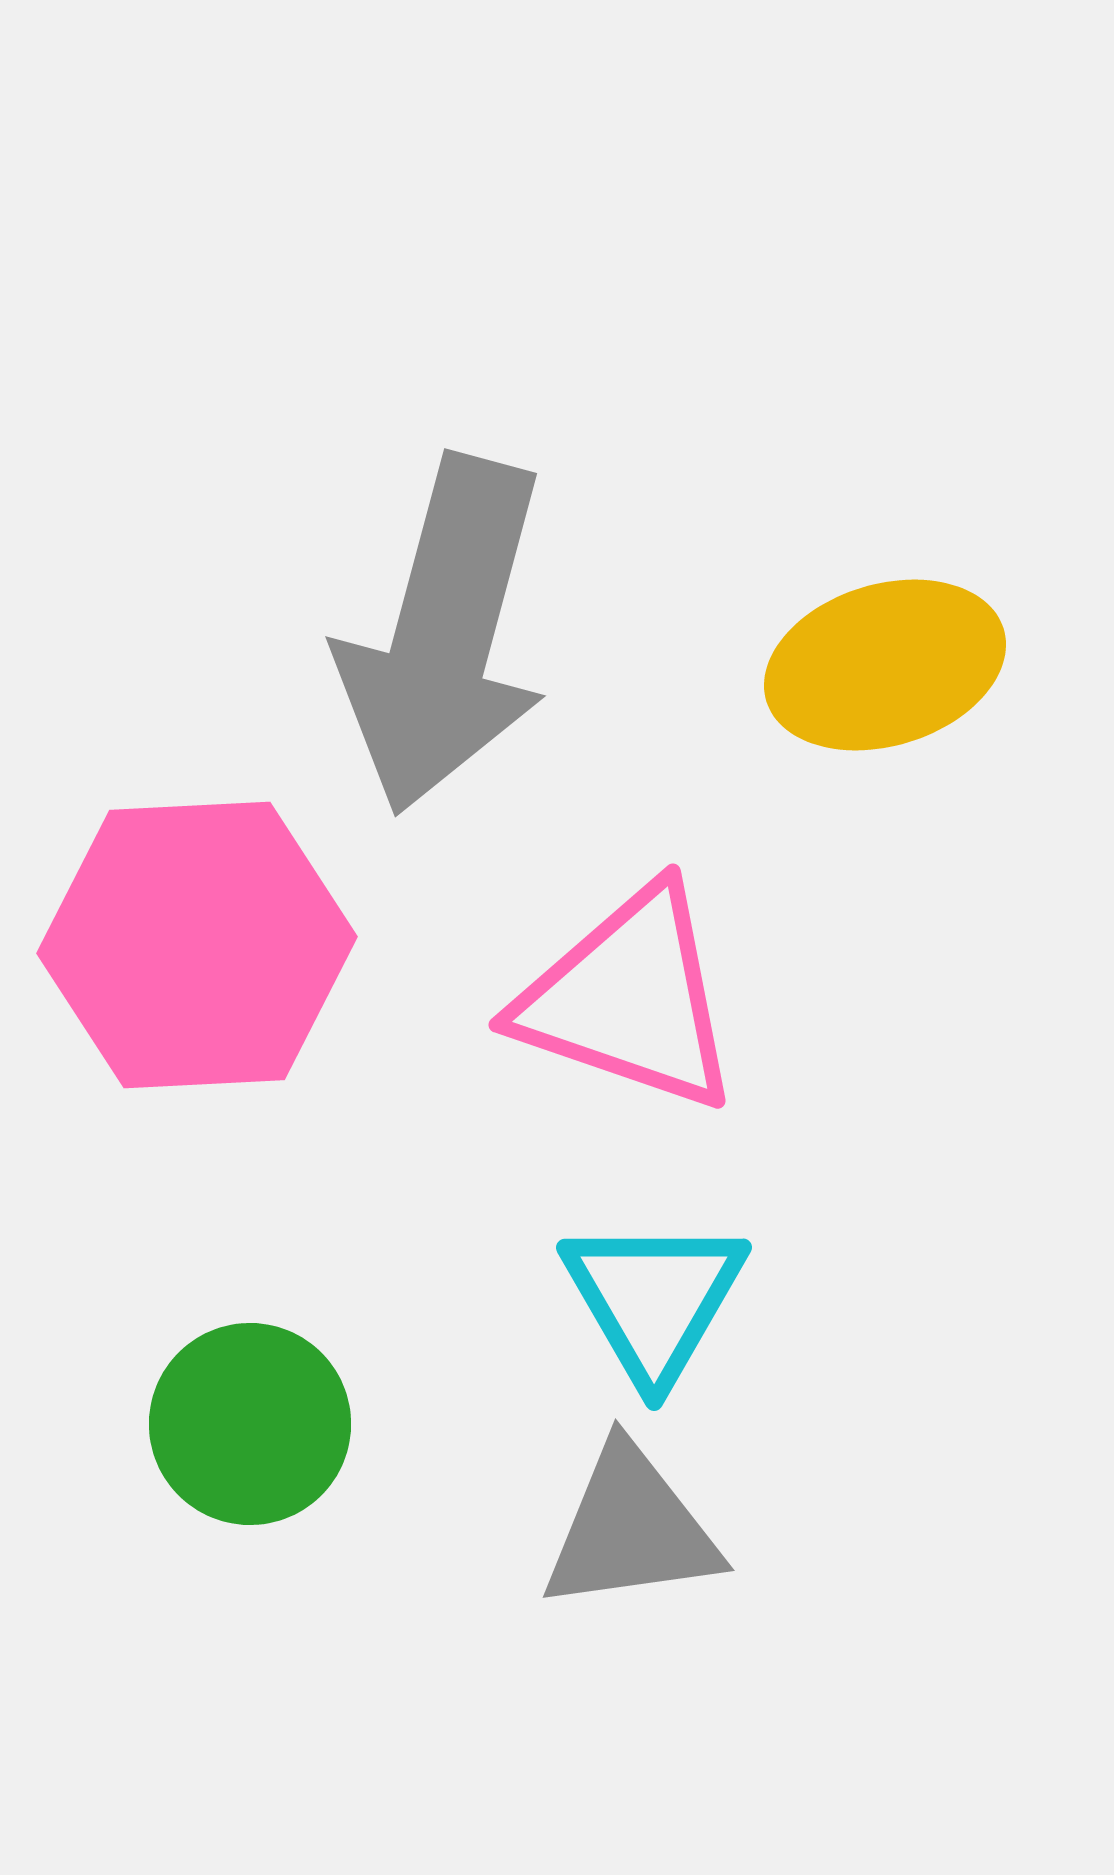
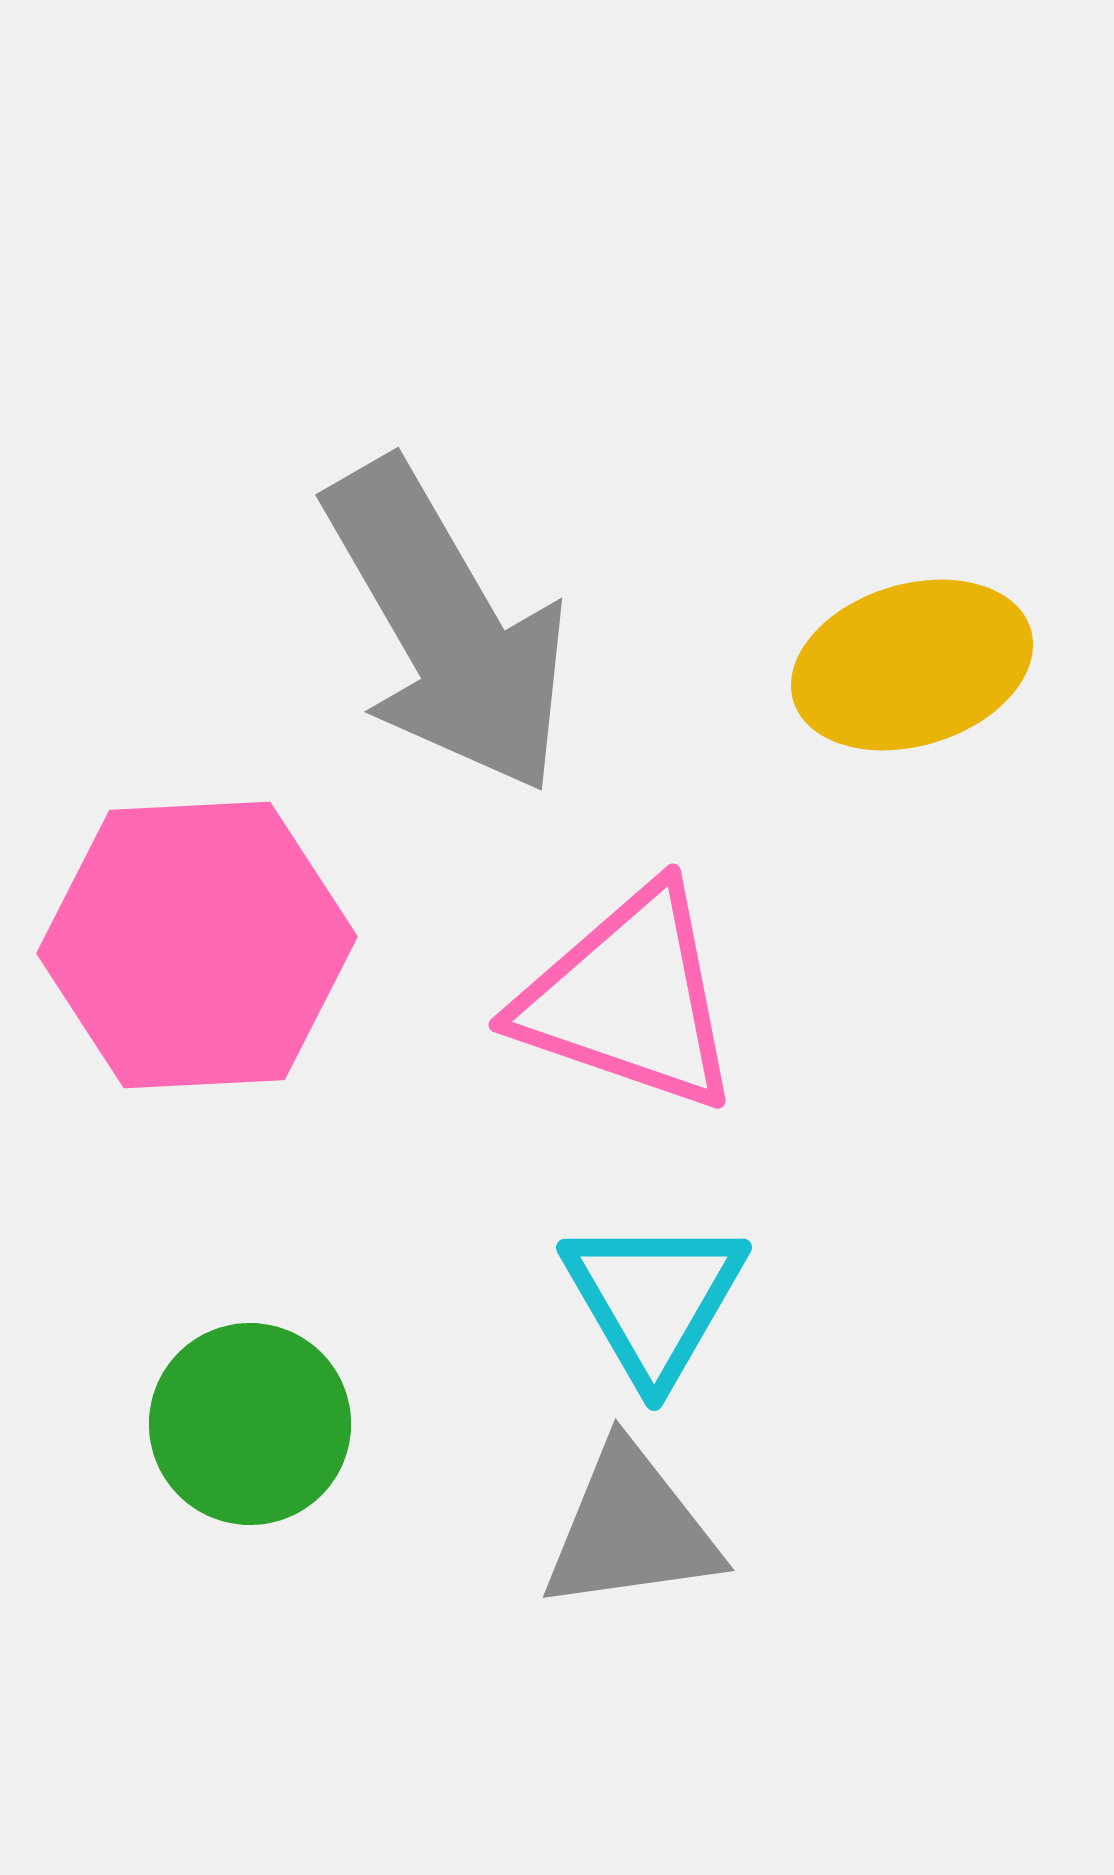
gray arrow: moved 3 px right, 8 px up; rotated 45 degrees counterclockwise
yellow ellipse: moved 27 px right
